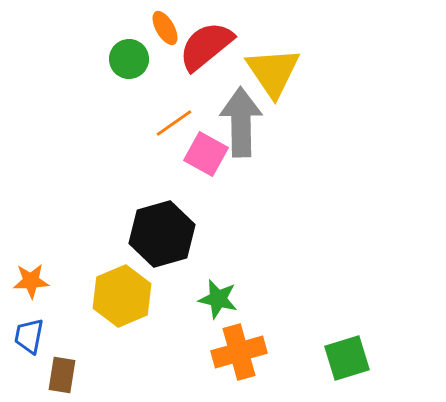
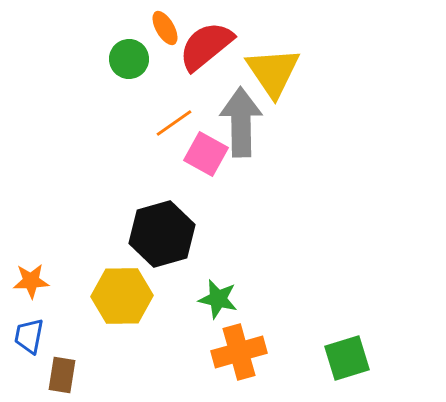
yellow hexagon: rotated 22 degrees clockwise
